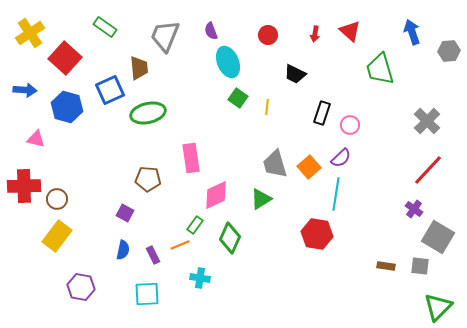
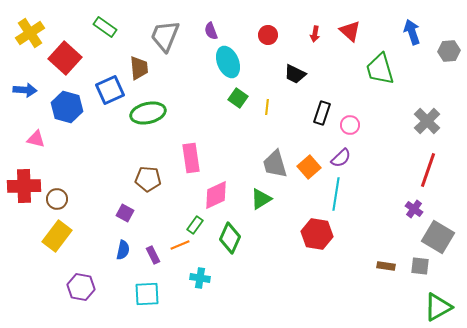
red line at (428, 170): rotated 24 degrees counterclockwise
green triangle at (438, 307): rotated 16 degrees clockwise
